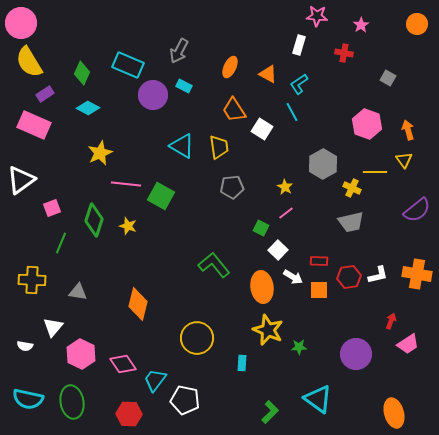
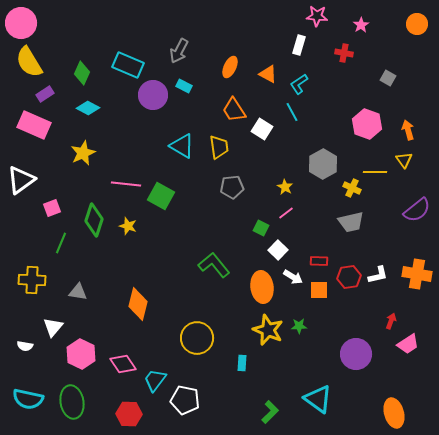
yellow star at (100, 153): moved 17 px left
green star at (299, 347): moved 21 px up
